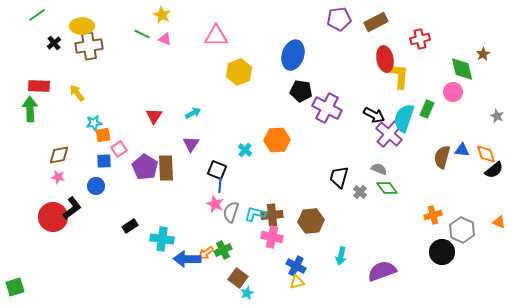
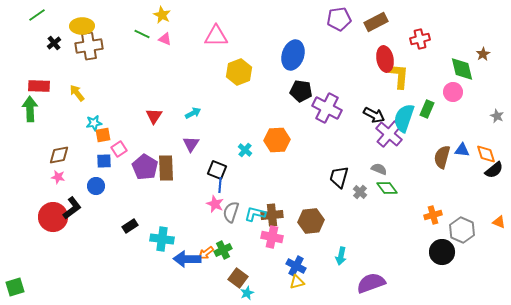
purple semicircle at (382, 271): moved 11 px left, 12 px down
